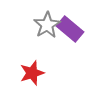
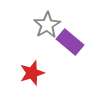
purple rectangle: moved 13 px down
